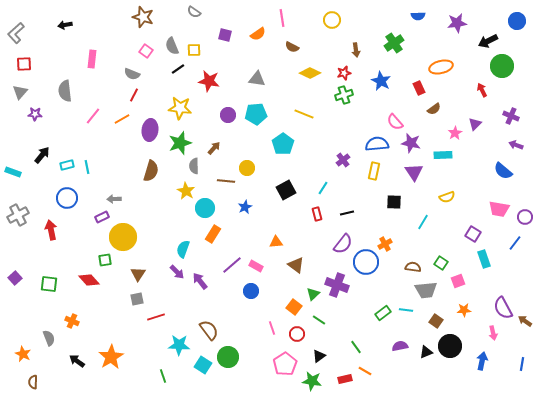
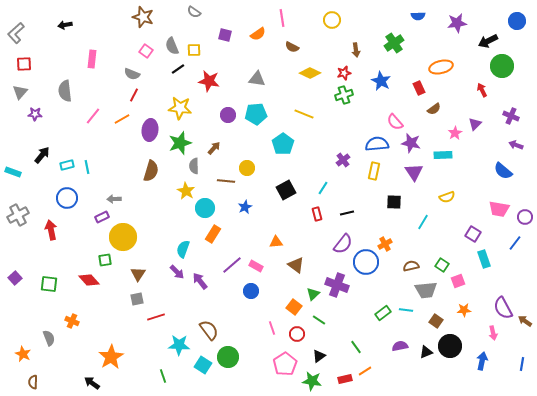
green square at (441, 263): moved 1 px right, 2 px down
brown semicircle at (413, 267): moved 2 px left, 1 px up; rotated 21 degrees counterclockwise
black arrow at (77, 361): moved 15 px right, 22 px down
orange line at (365, 371): rotated 64 degrees counterclockwise
